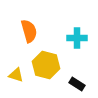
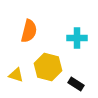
orange semicircle: rotated 30 degrees clockwise
yellow hexagon: moved 2 px right, 2 px down
black rectangle: moved 1 px left
